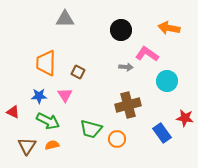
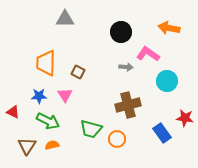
black circle: moved 2 px down
pink L-shape: moved 1 px right
